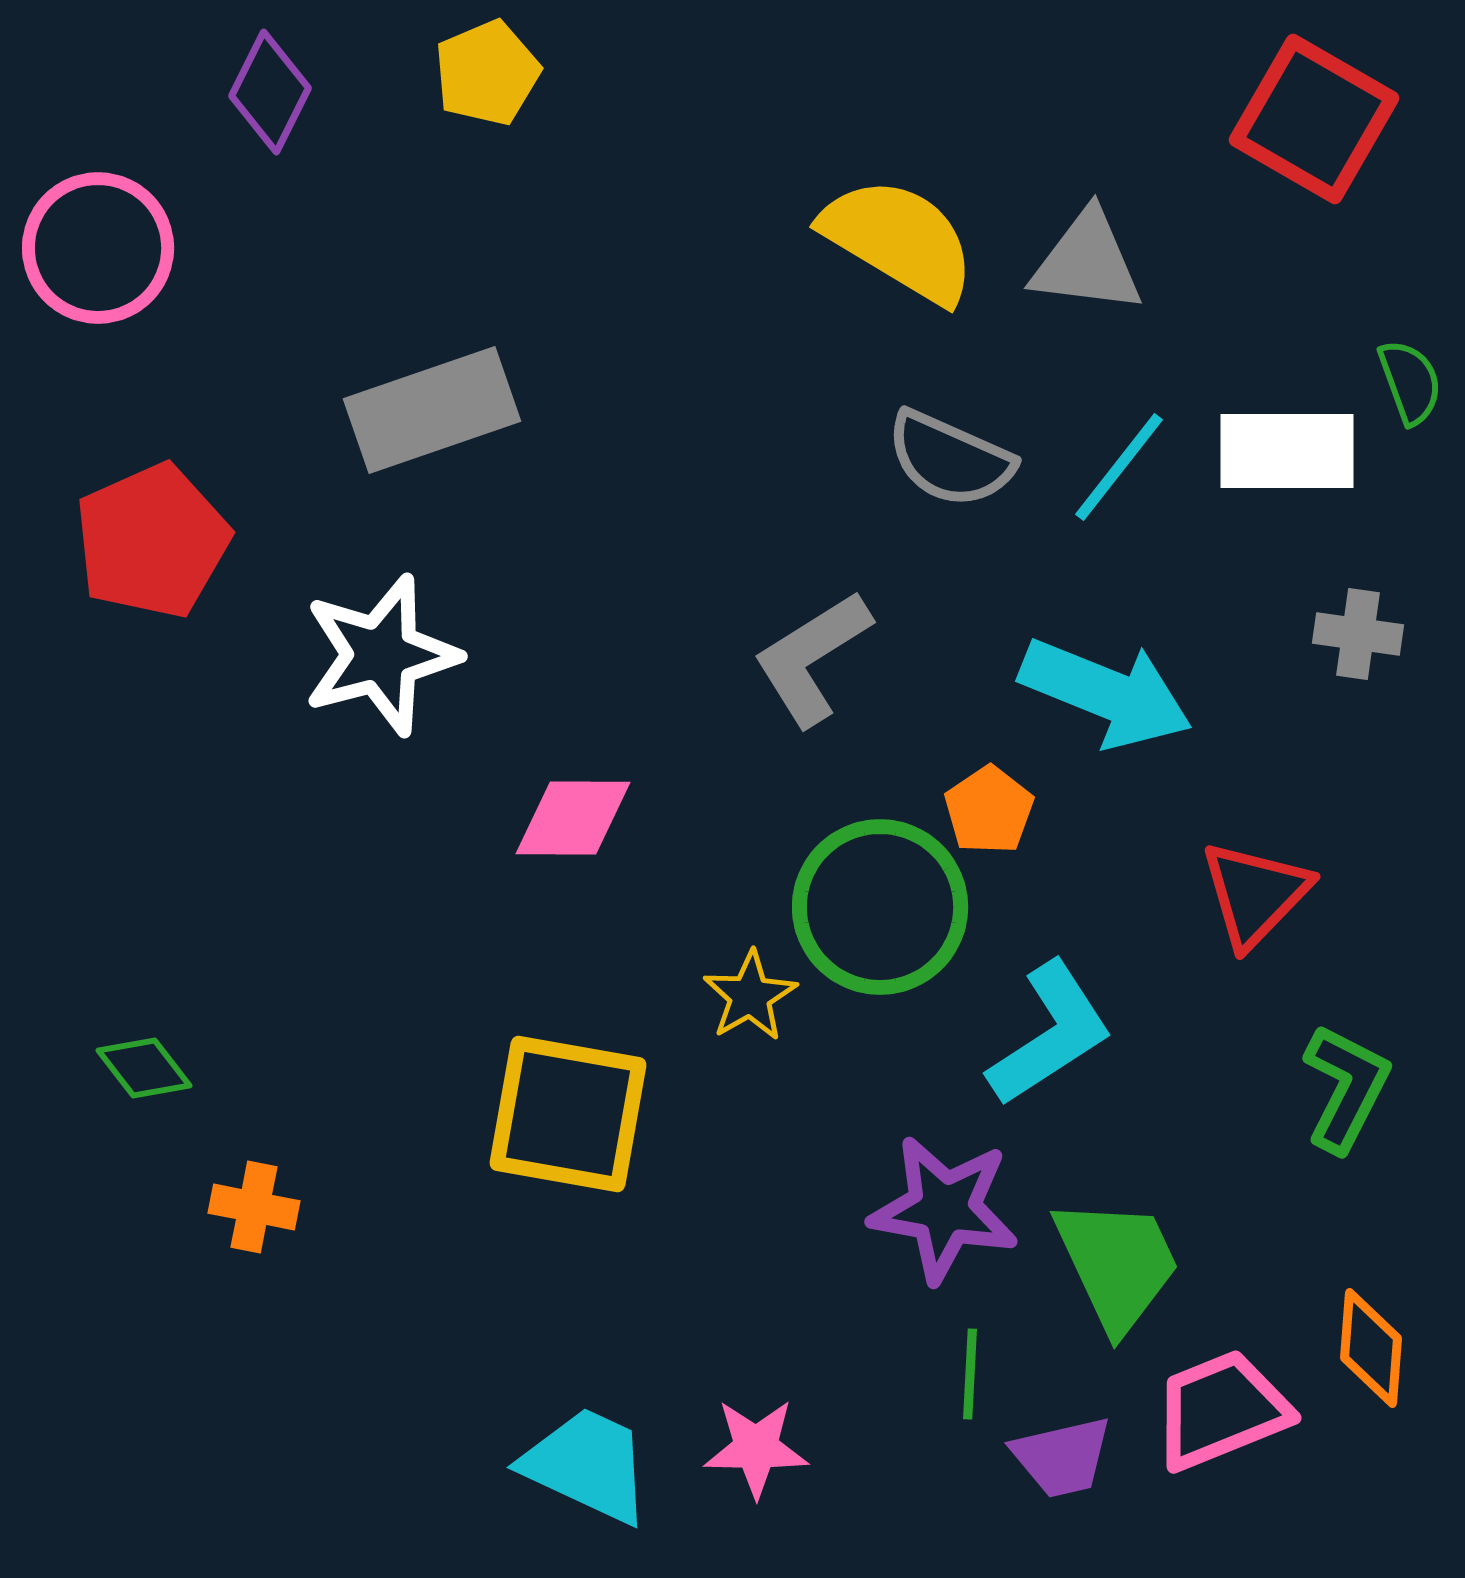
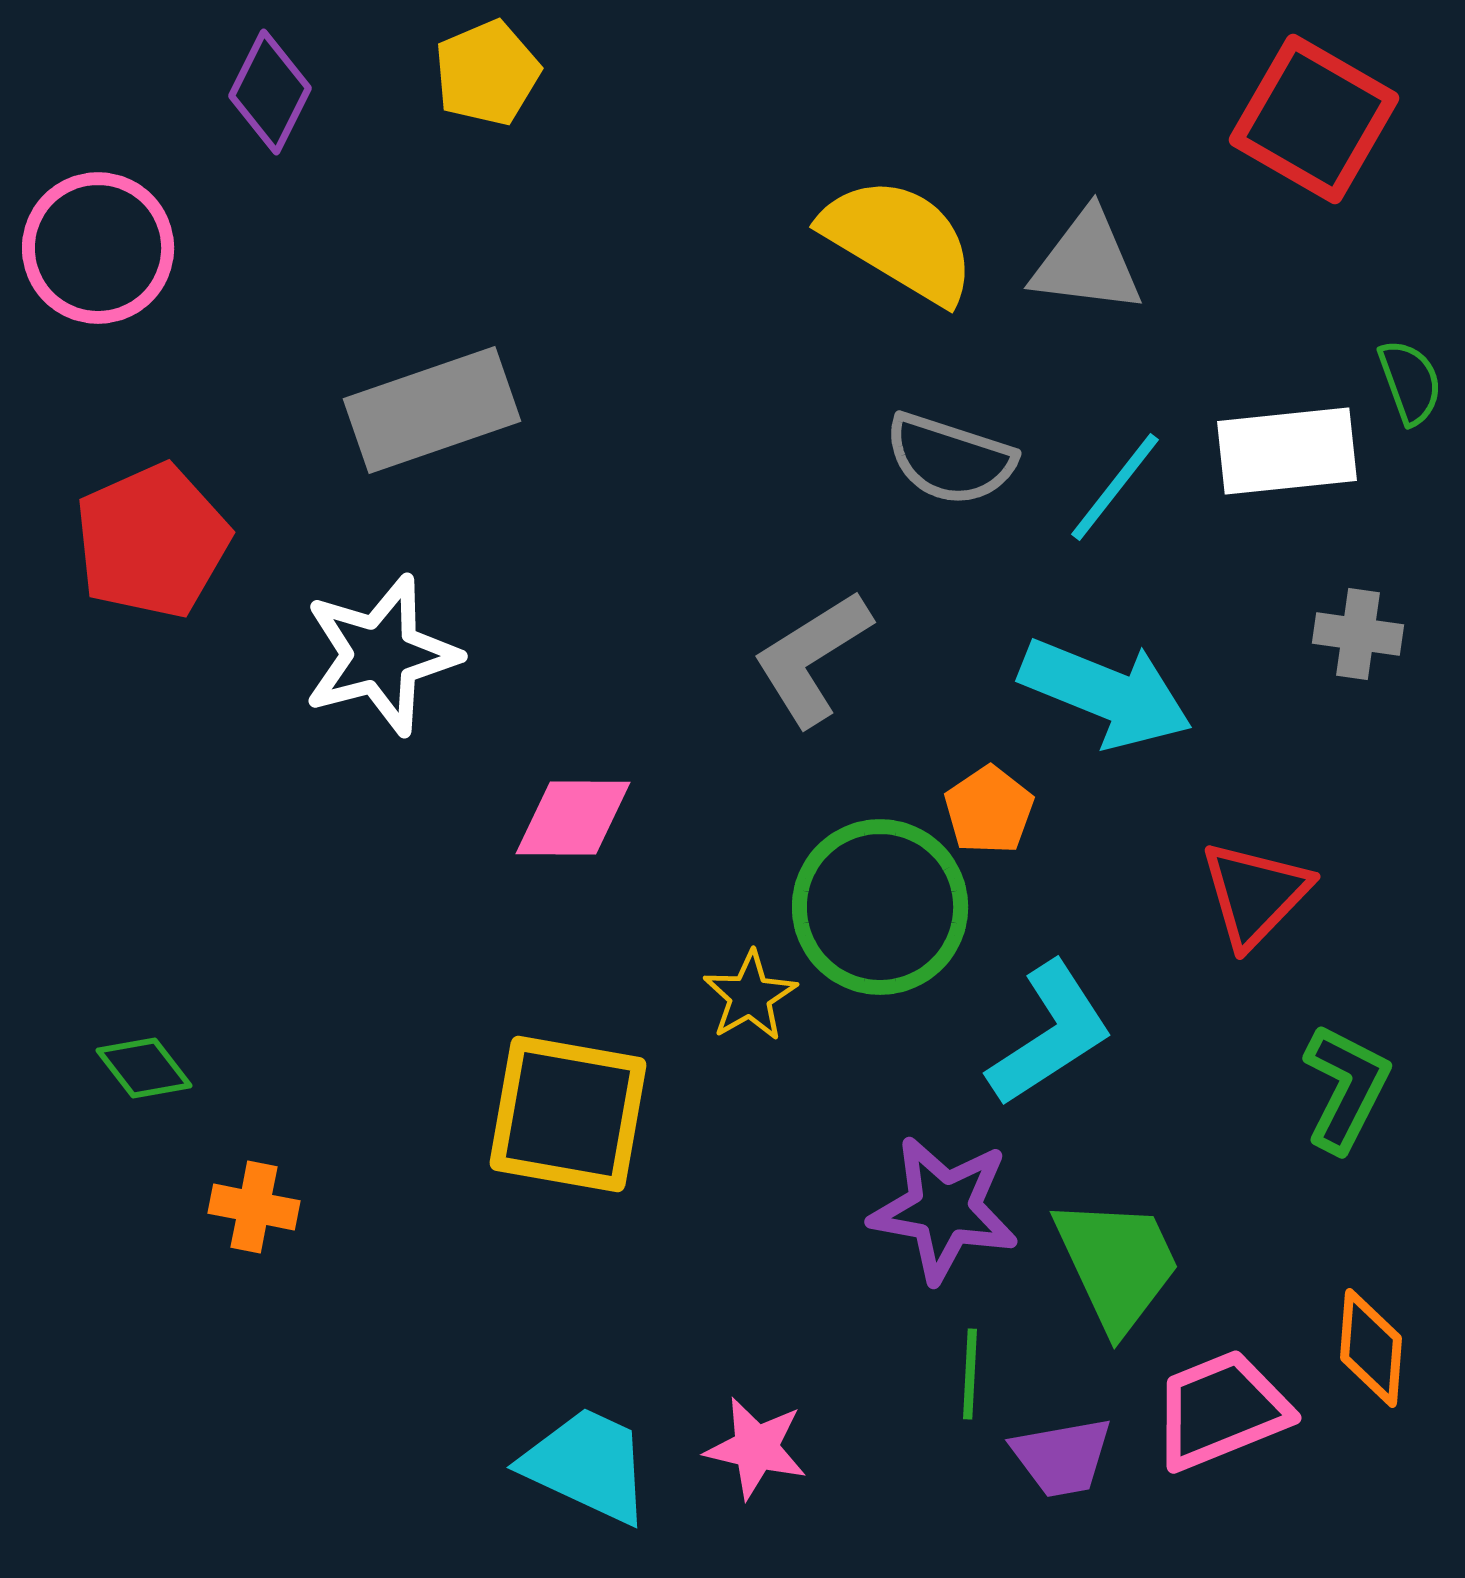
white rectangle: rotated 6 degrees counterclockwise
gray semicircle: rotated 6 degrees counterclockwise
cyan line: moved 4 px left, 20 px down
pink star: rotated 12 degrees clockwise
purple trapezoid: rotated 3 degrees clockwise
